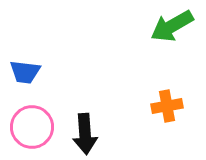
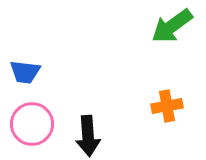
green arrow: rotated 6 degrees counterclockwise
pink circle: moved 3 px up
black arrow: moved 3 px right, 2 px down
